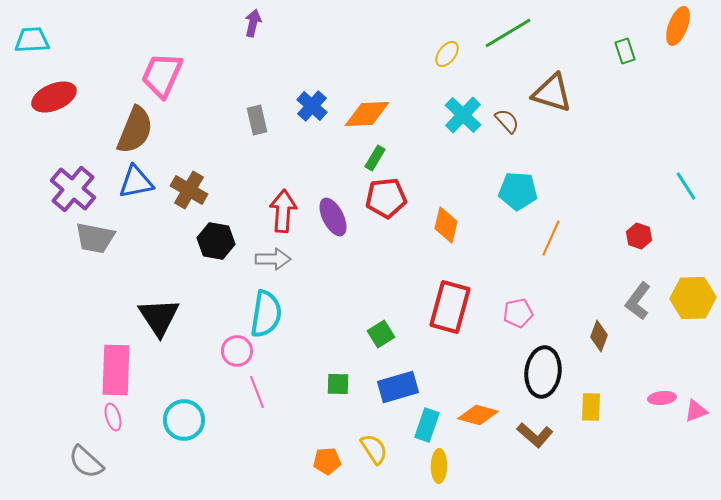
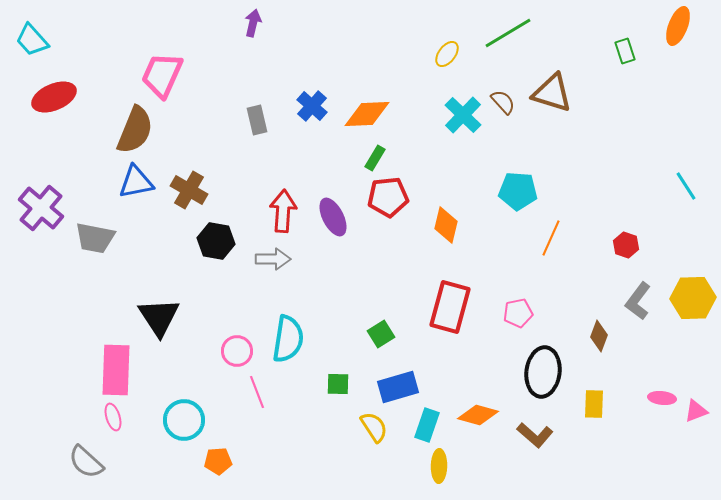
cyan trapezoid at (32, 40): rotated 129 degrees counterclockwise
brown semicircle at (507, 121): moved 4 px left, 19 px up
purple cross at (73, 189): moved 32 px left, 19 px down
red pentagon at (386, 198): moved 2 px right, 1 px up
red hexagon at (639, 236): moved 13 px left, 9 px down
cyan semicircle at (266, 314): moved 22 px right, 25 px down
pink ellipse at (662, 398): rotated 12 degrees clockwise
yellow rectangle at (591, 407): moved 3 px right, 3 px up
yellow semicircle at (374, 449): moved 22 px up
orange pentagon at (327, 461): moved 109 px left
